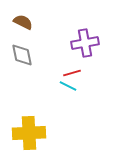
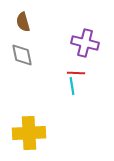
brown semicircle: rotated 132 degrees counterclockwise
purple cross: rotated 24 degrees clockwise
red line: moved 4 px right; rotated 18 degrees clockwise
cyan line: moved 4 px right; rotated 54 degrees clockwise
